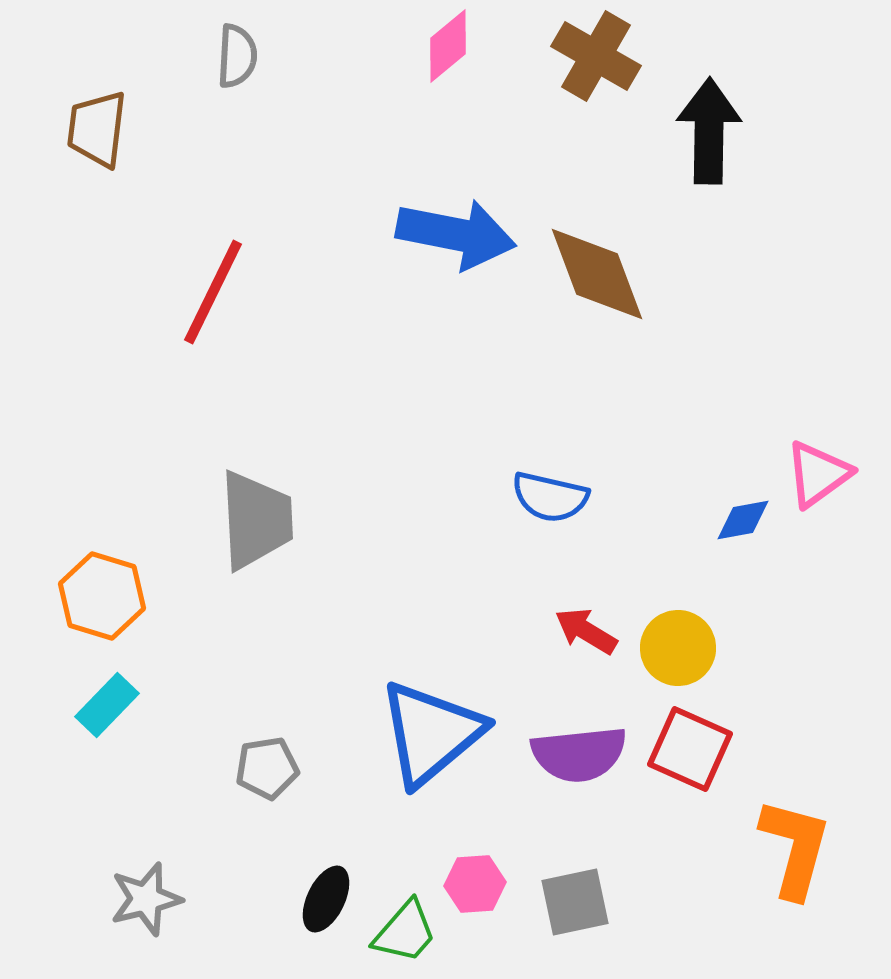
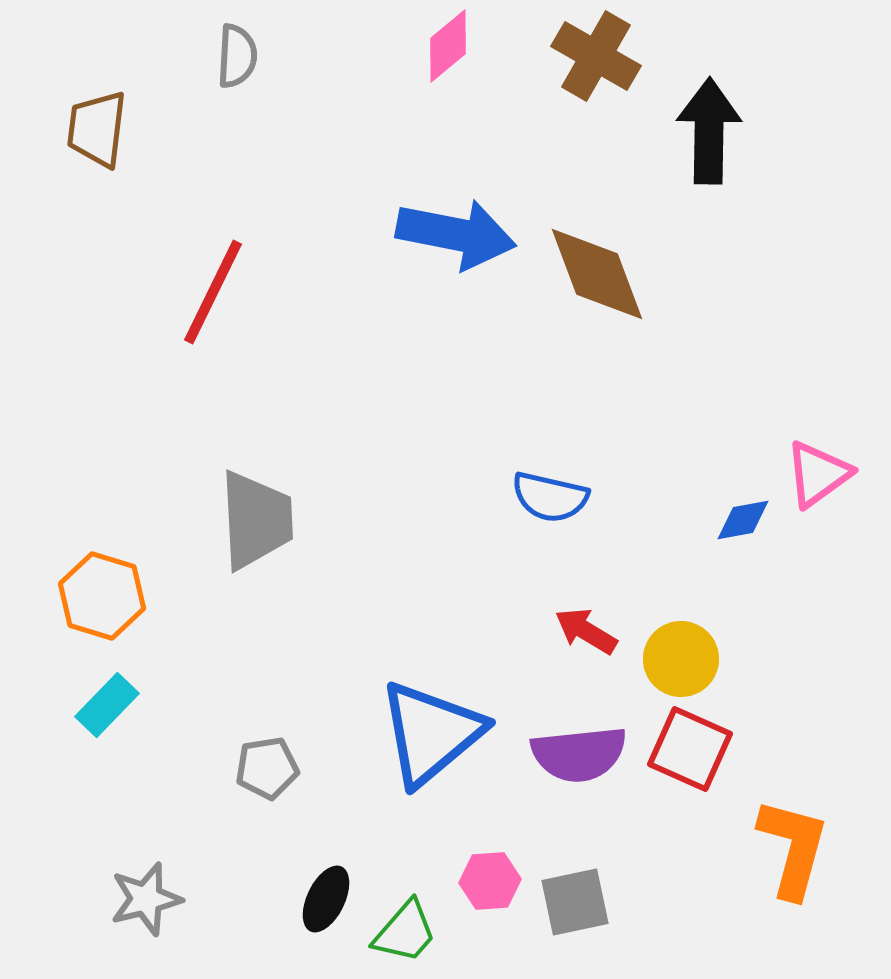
yellow circle: moved 3 px right, 11 px down
orange L-shape: moved 2 px left
pink hexagon: moved 15 px right, 3 px up
